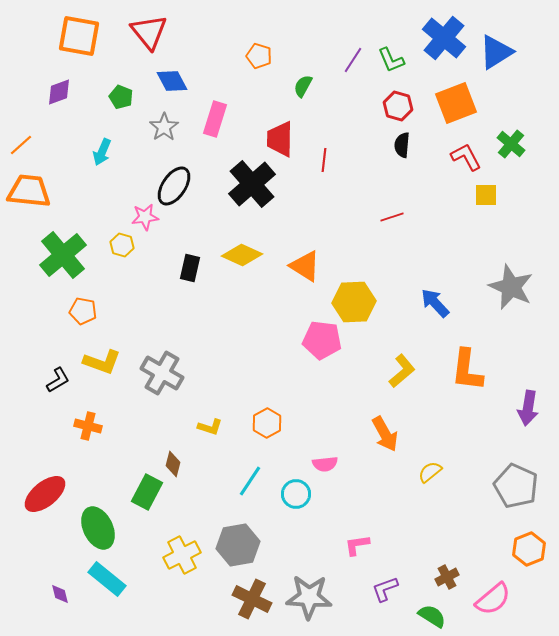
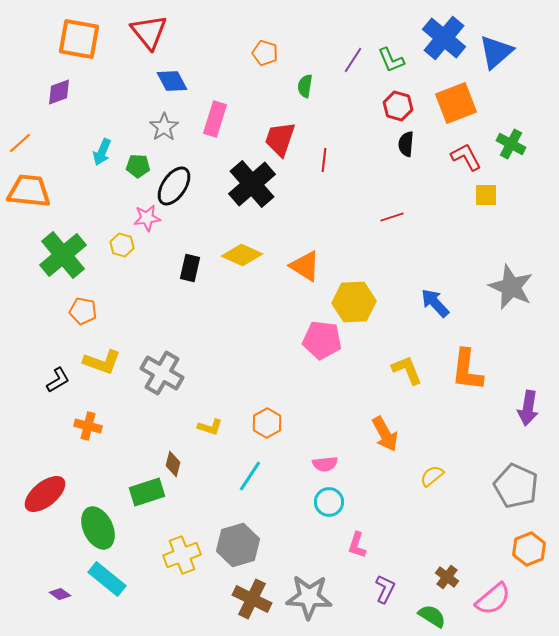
orange square at (79, 36): moved 3 px down
blue triangle at (496, 52): rotated 9 degrees counterclockwise
orange pentagon at (259, 56): moved 6 px right, 3 px up
green semicircle at (303, 86): moved 2 px right; rotated 20 degrees counterclockwise
green pentagon at (121, 97): moved 17 px right, 69 px down; rotated 20 degrees counterclockwise
red trapezoid at (280, 139): rotated 18 degrees clockwise
green cross at (511, 144): rotated 12 degrees counterclockwise
orange line at (21, 145): moved 1 px left, 2 px up
black semicircle at (402, 145): moved 4 px right, 1 px up
pink star at (145, 217): moved 2 px right, 1 px down
yellow L-shape at (402, 371): moved 5 px right, 1 px up; rotated 72 degrees counterclockwise
yellow semicircle at (430, 472): moved 2 px right, 4 px down
cyan line at (250, 481): moved 5 px up
green rectangle at (147, 492): rotated 44 degrees clockwise
cyan circle at (296, 494): moved 33 px right, 8 px down
gray hexagon at (238, 545): rotated 6 degrees counterclockwise
pink L-shape at (357, 545): rotated 64 degrees counterclockwise
yellow cross at (182, 555): rotated 6 degrees clockwise
brown cross at (447, 577): rotated 25 degrees counterclockwise
purple L-shape at (385, 589): rotated 136 degrees clockwise
purple diamond at (60, 594): rotated 40 degrees counterclockwise
